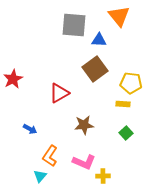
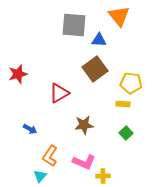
red star: moved 5 px right, 5 px up; rotated 12 degrees clockwise
